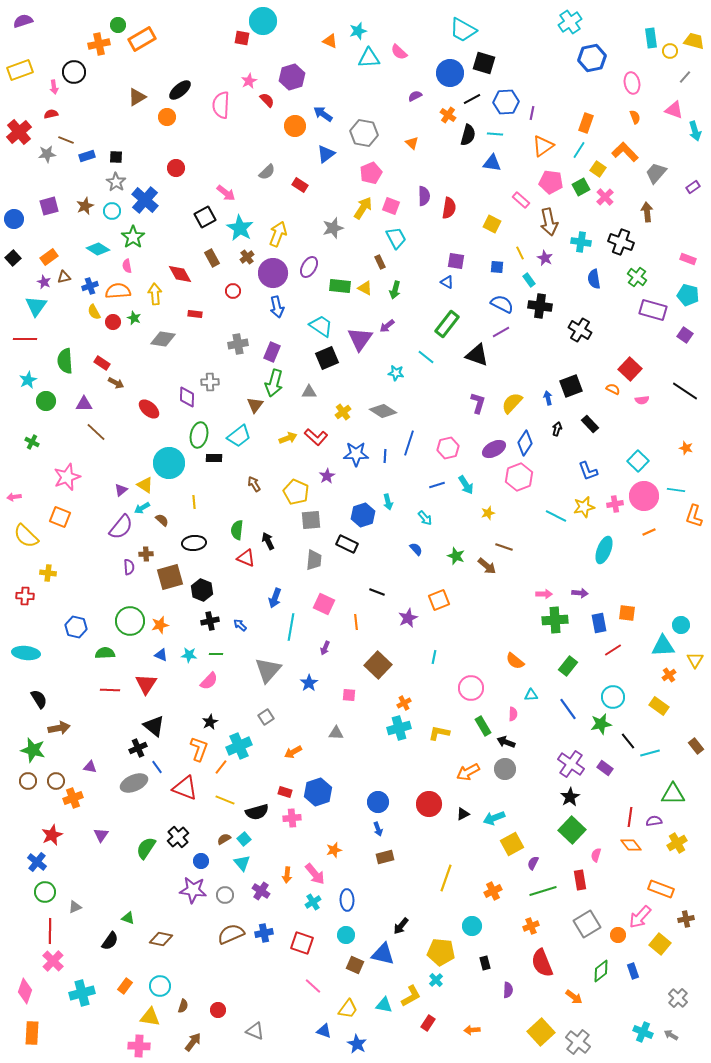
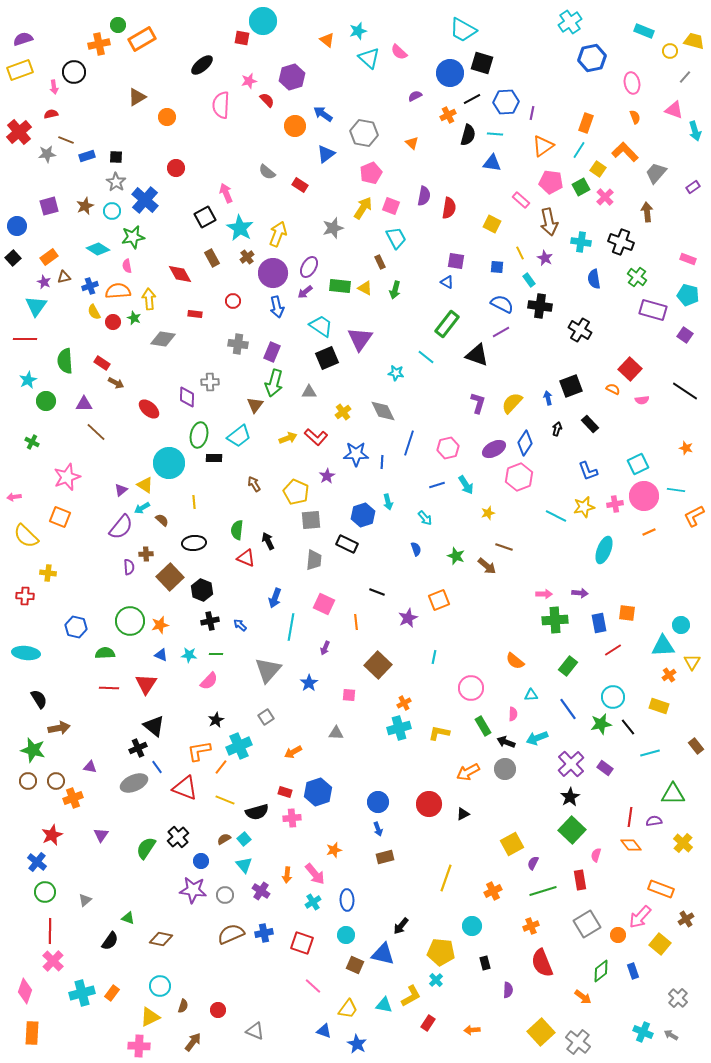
purple semicircle at (23, 21): moved 18 px down
cyan rectangle at (651, 38): moved 7 px left, 7 px up; rotated 60 degrees counterclockwise
orange triangle at (330, 41): moved 3 px left, 1 px up; rotated 14 degrees clockwise
cyan triangle at (369, 58): rotated 45 degrees clockwise
black square at (484, 63): moved 2 px left
pink star at (249, 81): rotated 14 degrees clockwise
black ellipse at (180, 90): moved 22 px right, 25 px up
orange cross at (448, 115): rotated 28 degrees clockwise
gray semicircle at (267, 172): rotated 84 degrees clockwise
pink arrow at (226, 193): rotated 150 degrees counterclockwise
purple semicircle at (424, 196): rotated 12 degrees clockwise
blue circle at (14, 219): moved 3 px right, 7 px down
green star at (133, 237): rotated 25 degrees clockwise
red circle at (233, 291): moved 10 px down
yellow arrow at (155, 294): moved 6 px left, 5 px down
purple arrow at (387, 326): moved 82 px left, 34 px up
gray cross at (238, 344): rotated 18 degrees clockwise
gray diamond at (383, 411): rotated 32 degrees clockwise
blue line at (385, 456): moved 3 px left, 6 px down
cyan square at (638, 461): moved 3 px down; rotated 20 degrees clockwise
orange L-shape at (694, 516): rotated 45 degrees clockwise
blue semicircle at (416, 549): rotated 24 degrees clockwise
brown square at (170, 577): rotated 28 degrees counterclockwise
yellow triangle at (695, 660): moved 3 px left, 2 px down
red line at (110, 690): moved 1 px left, 2 px up
yellow rectangle at (659, 706): rotated 18 degrees counterclockwise
black star at (210, 722): moved 6 px right, 2 px up
black line at (628, 741): moved 14 px up
orange L-shape at (199, 749): moved 2 px down; rotated 120 degrees counterclockwise
purple cross at (571, 764): rotated 12 degrees clockwise
cyan arrow at (494, 818): moved 43 px right, 80 px up
yellow cross at (677, 843): moved 6 px right; rotated 18 degrees counterclockwise
cyan triangle at (242, 863): moved 2 px right, 2 px down
gray triangle at (75, 907): moved 10 px right, 7 px up; rotated 16 degrees counterclockwise
brown cross at (686, 919): rotated 21 degrees counterclockwise
orange rectangle at (125, 986): moved 13 px left, 7 px down
orange arrow at (574, 997): moved 9 px right
yellow triangle at (150, 1017): rotated 35 degrees counterclockwise
